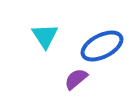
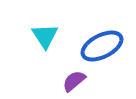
purple semicircle: moved 2 px left, 2 px down
